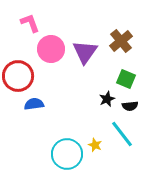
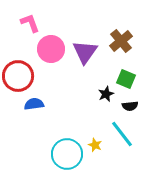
black star: moved 1 px left, 5 px up
